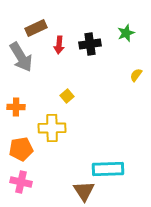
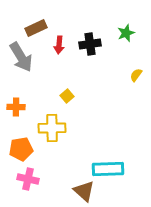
pink cross: moved 7 px right, 3 px up
brown triangle: rotated 15 degrees counterclockwise
